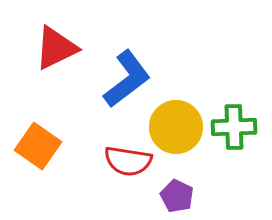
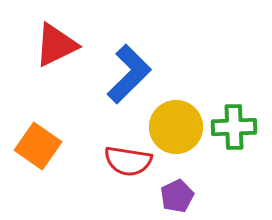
red triangle: moved 3 px up
blue L-shape: moved 2 px right, 5 px up; rotated 8 degrees counterclockwise
purple pentagon: rotated 20 degrees clockwise
